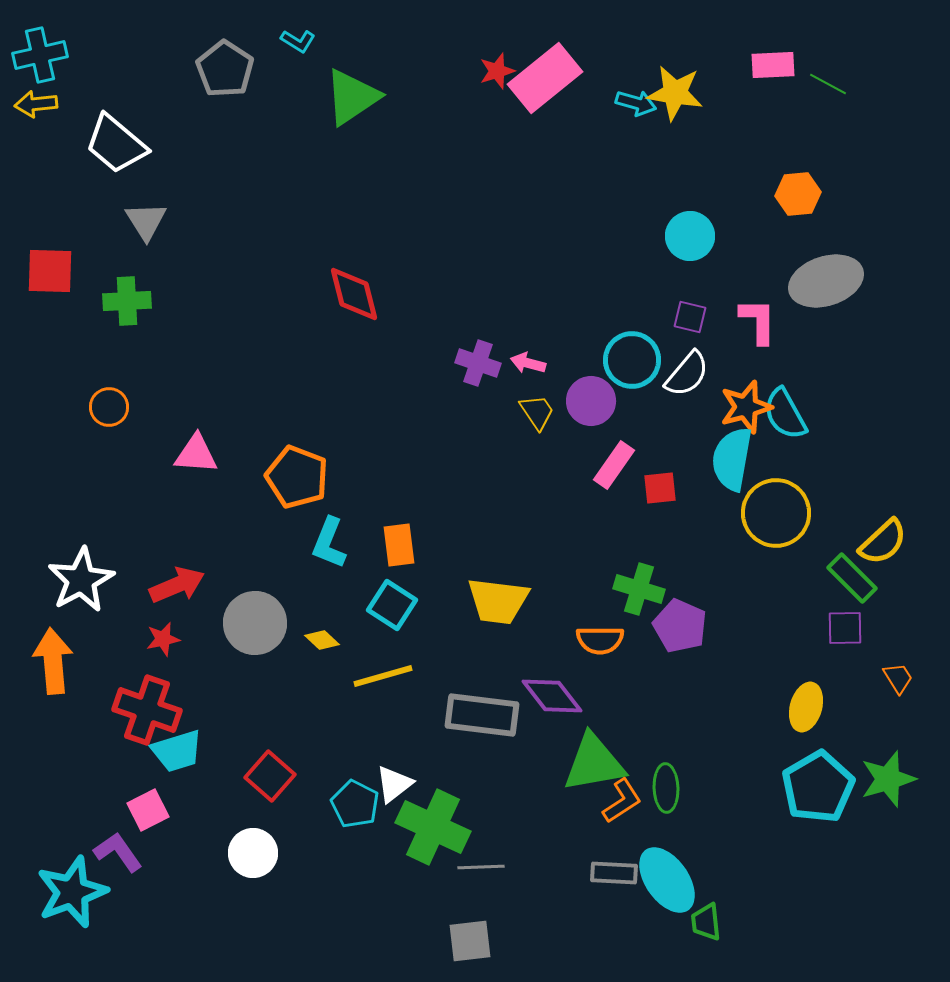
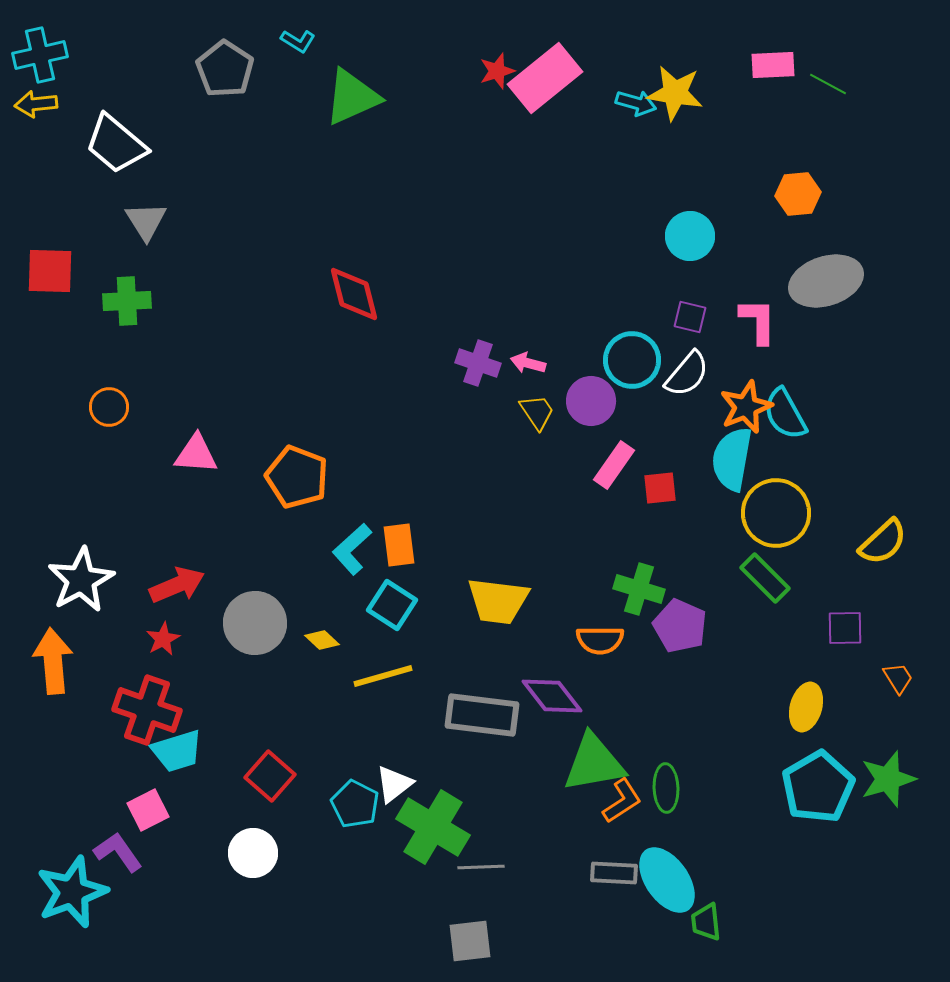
green triangle at (352, 97): rotated 10 degrees clockwise
orange star at (746, 407): rotated 6 degrees counterclockwise
cyan L-shape at (329, 543): moved 23 px right, 6 px down; rotated 26 degrees clockwise
green rectangle at (852, 578): moved 87 px left
red star at (163, 639): rotated 16 degrees counterclockwise
green cross at (433, 827): rotated 6 degrees clockwise
